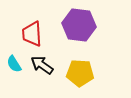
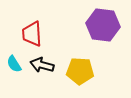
purple hexagon: moved 24 px right
black arrow: rotated 20 degrees counterclockwise
yellow pentagon: moved 2 px up
